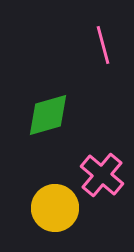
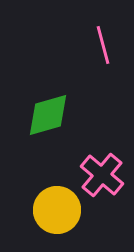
yellow circle: moved 2 px right, 2 px down
